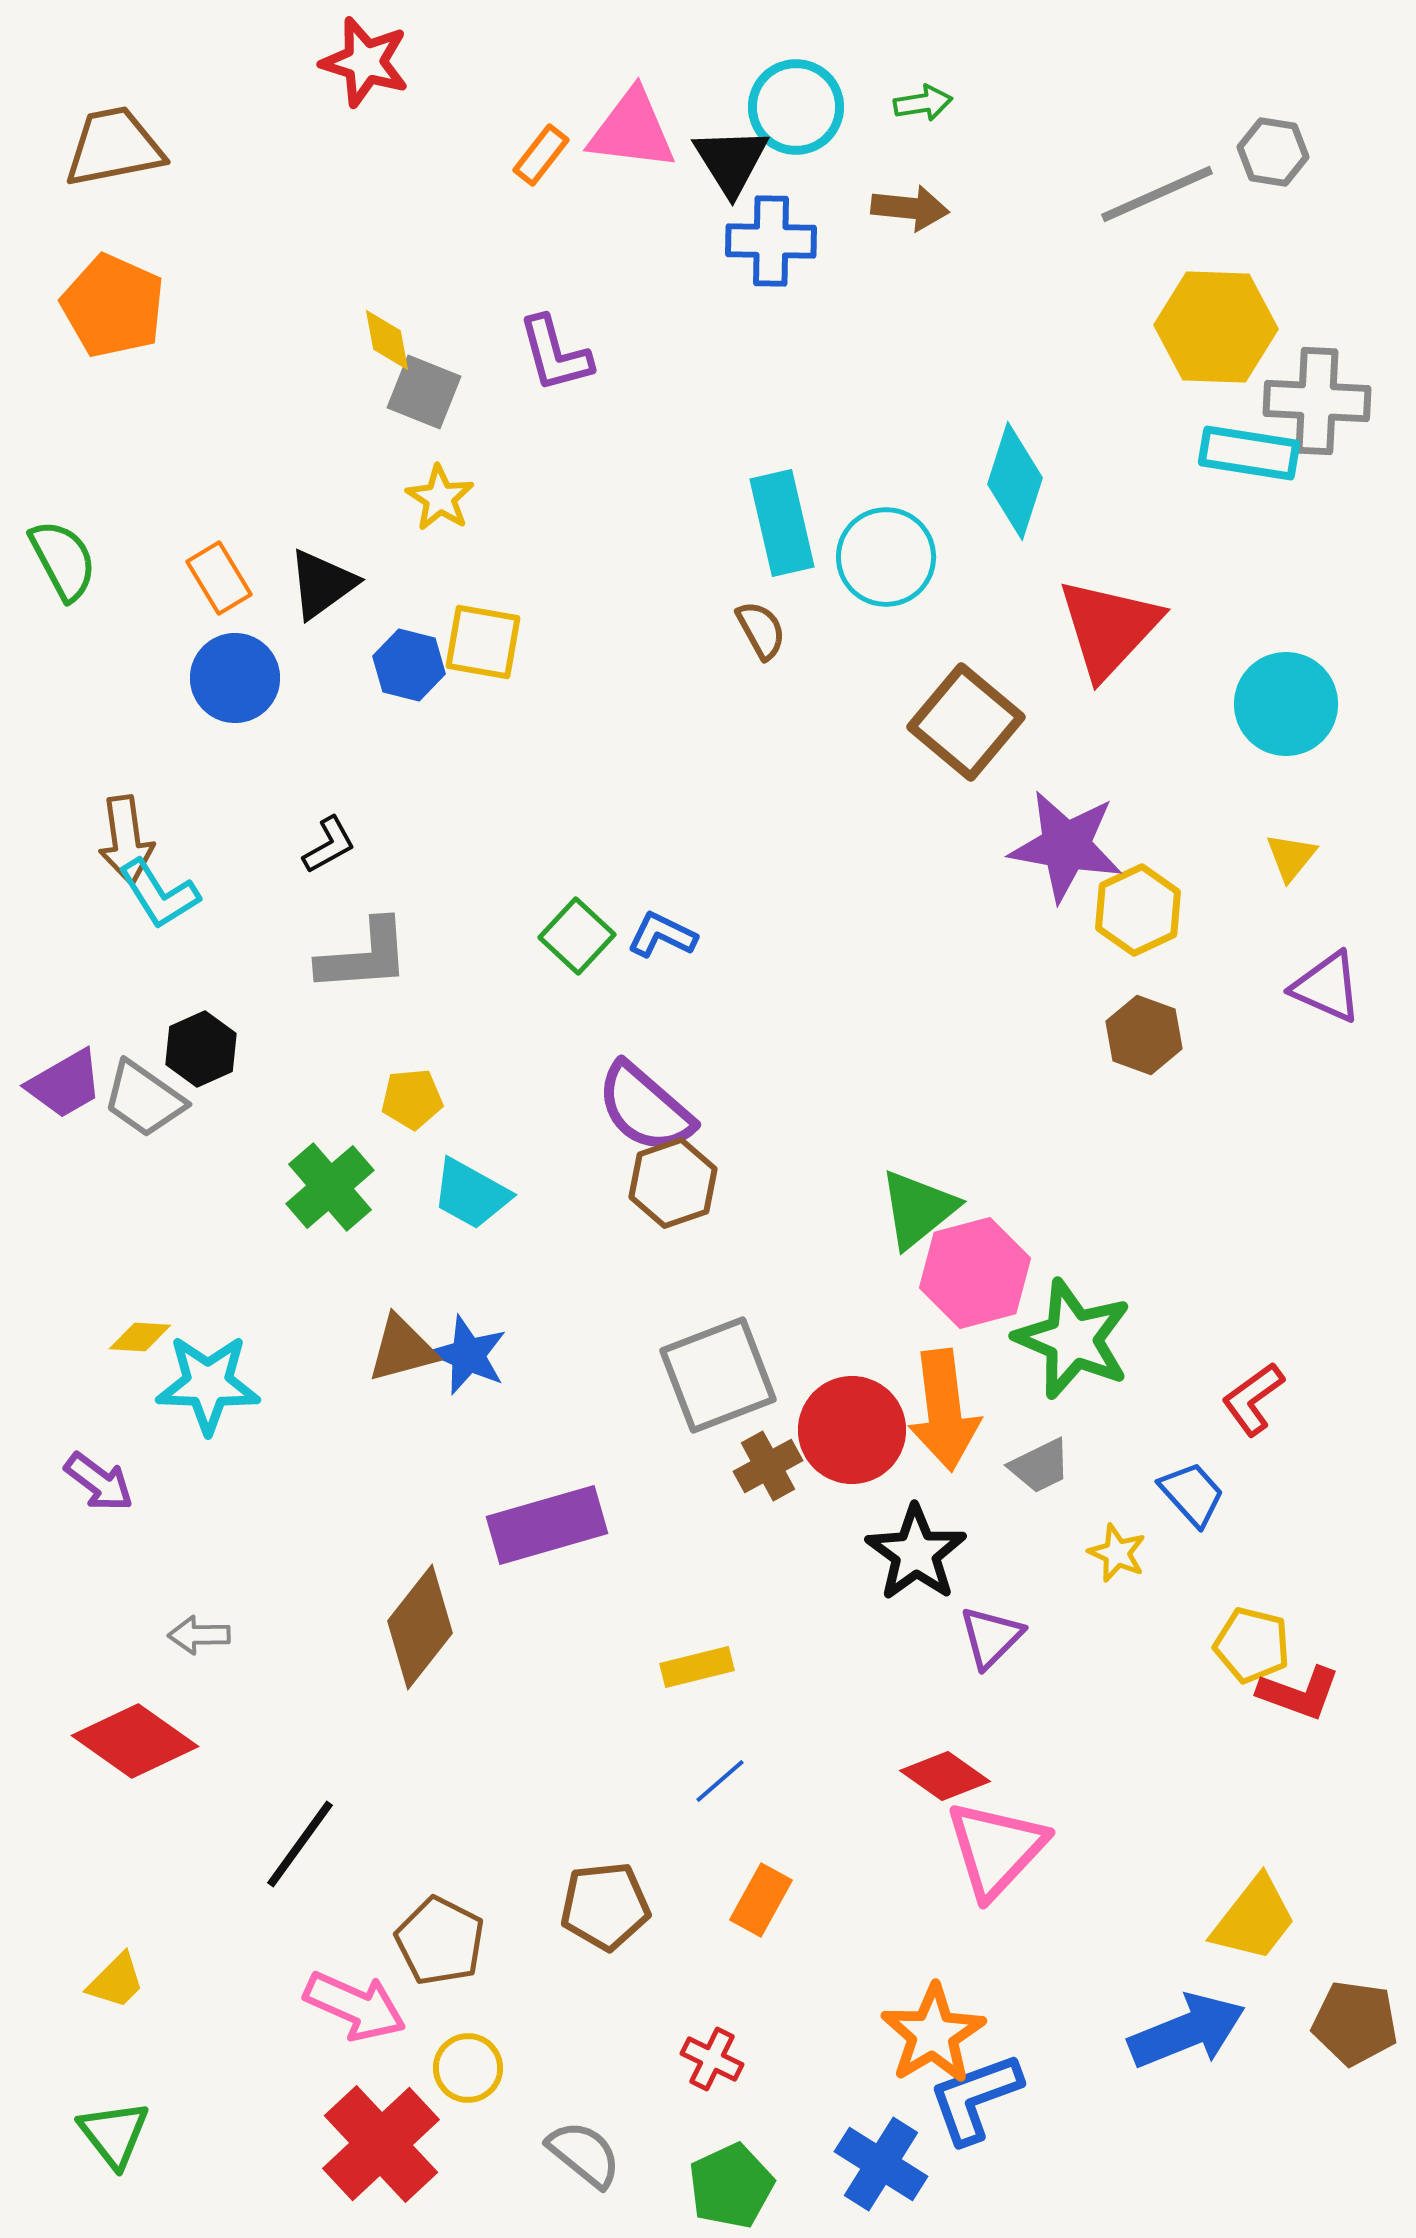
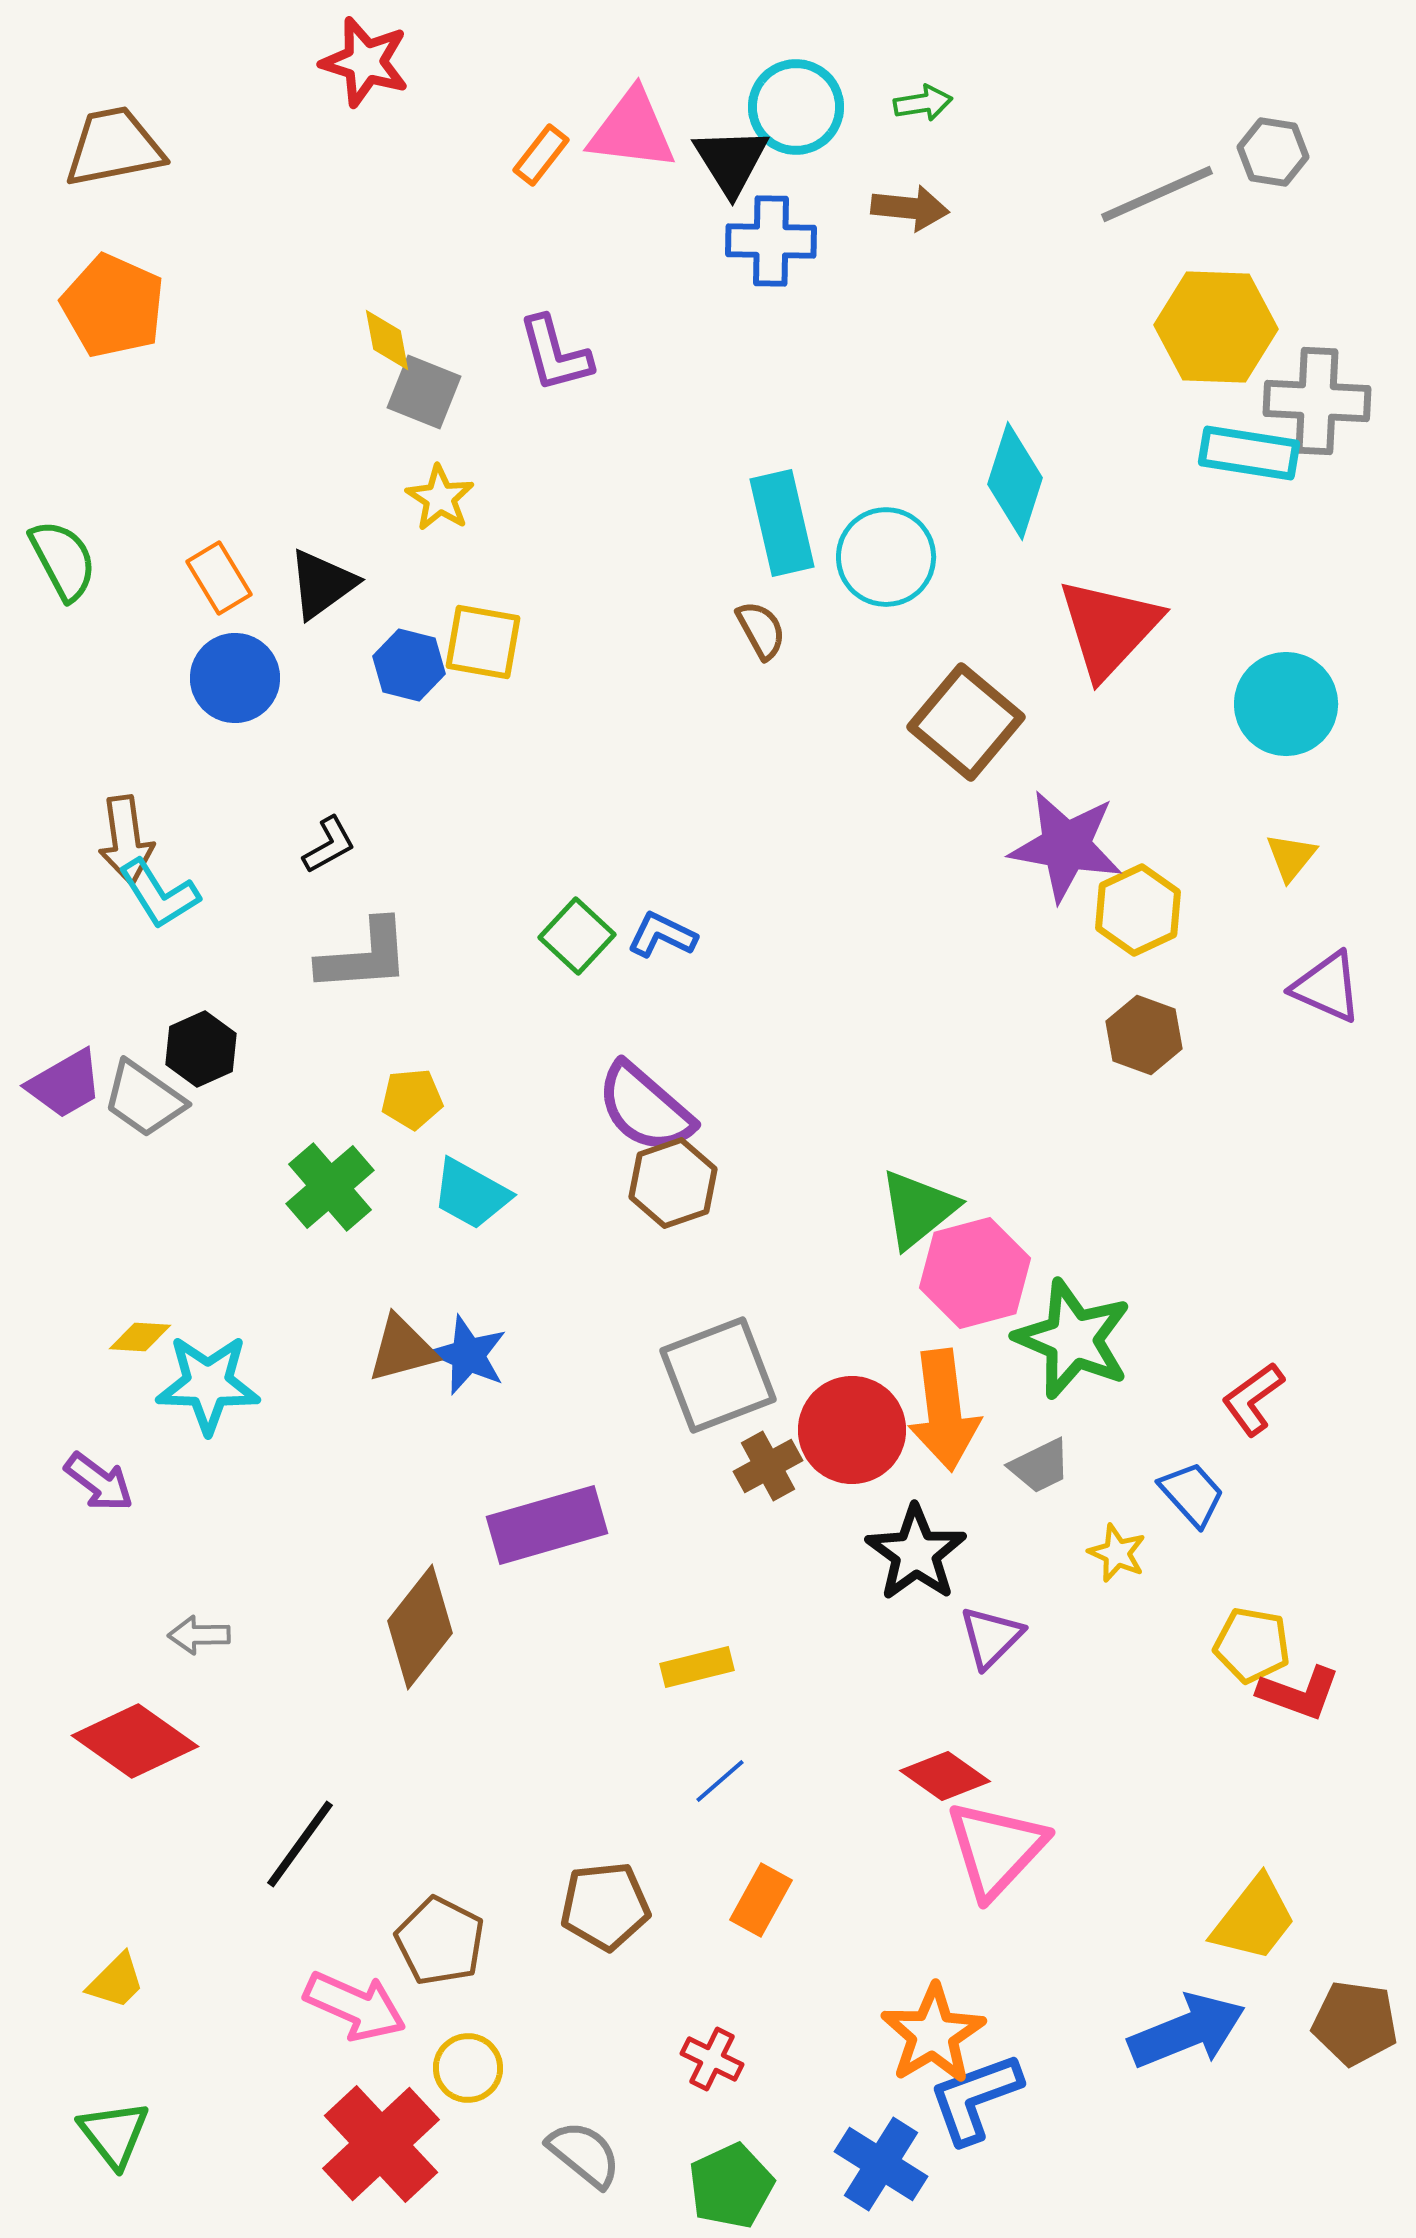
yellow pentagon at (1252, 1645): rotated 4 degrees counterclockwise
